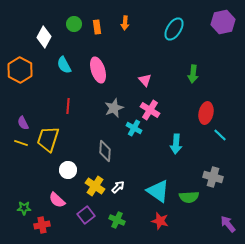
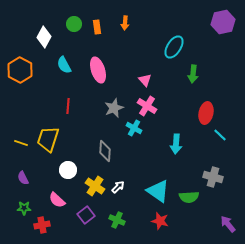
cyan ellipse: moved 18 px down
pink cross: moved 3 px left, 4 px up
purple semicircle: moved 55 px down
